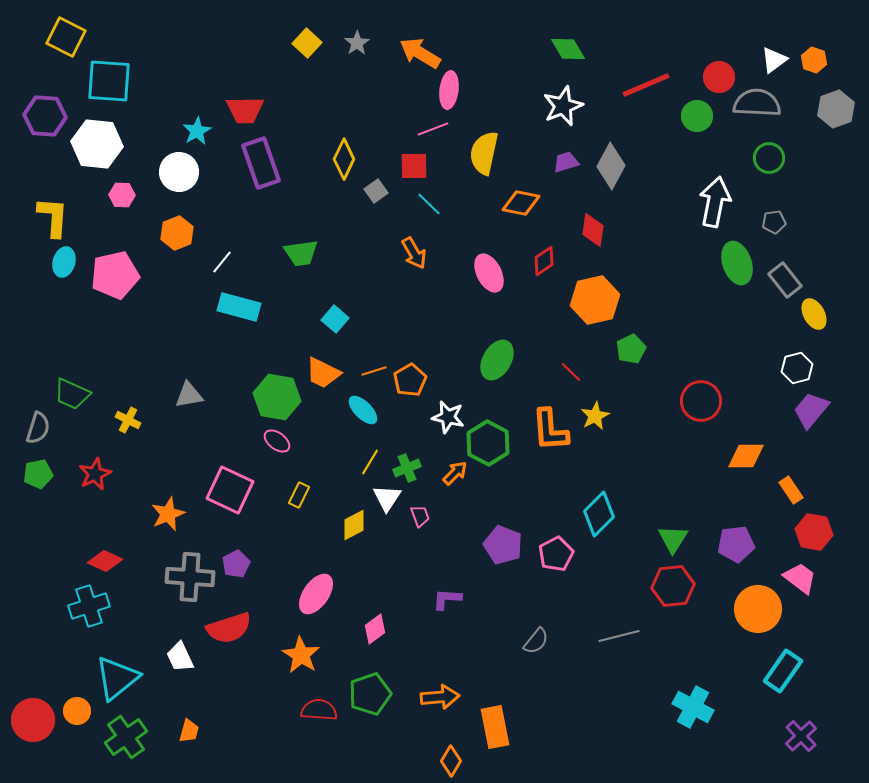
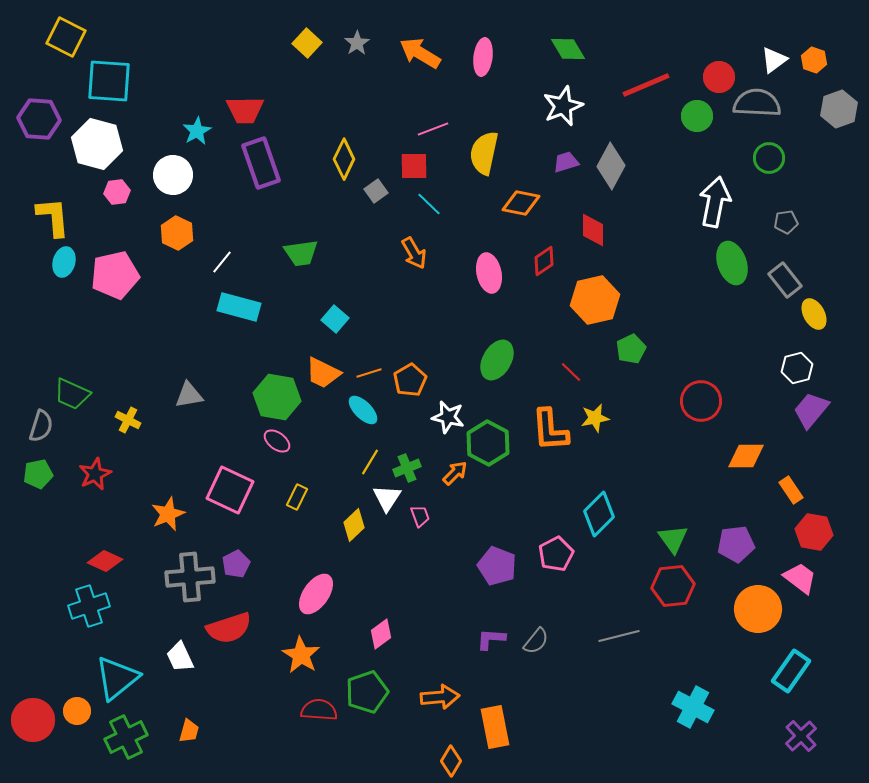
pink ellipse at (449, 90): moved 34 px right, 33 px up
gray hexagon at (836, 109): moved 3 px right
purple hexagon at (45, 116): moved 6 px left, 3 px down
white hexagon at (97, 144): rotated 9 degrees clockwise
white circle at (179, 172): moved 6 px left, 3 px down
pink hexagon at (122, 195): moved 5 px left, 3 px up; rotated 10 degrees counterclockwise
yellow L-shape at (53, 217): rotated 9 degrees counterclockwise
gray pentagon at (774, 222): moved 12 px right
red diamond at (593, 230): rotated 8 degrees counterclockwise
orange hexagon at (177, 233): rotated 12 degrees counterclockwise
green ellipse at (737, 263): moved 5 px left
pink ellipse at (489, 273): rotated 15 degrees clockwise
orange line at (374, 371): moved 5 px left, 2 px down
yellow star at (595, 416): moved 2 px down; rotated 16 degrees clockwise
gray semicircle at (38, 428): moved 3 px right, 2 px up
yellow rectangle at (299, 495): moved 2 px left, 2 px down
yellow diamond at (354, 525): rotated 16 degrees counterclockwise
green triangle at (673, 539): rotated 8 degrees counterclockwise
purple pentagon at (503, 545): moved 6 px left, 21 px down
gray cross at (190, 577): rotated 9 degrees counterclockwise
purple L-shape at (447, 599): moved 44 px right, 40 px down
pink diamond at (375, 629): moved 6 px right, 5 px down
cyan rectangle at (783, 671): moved 8 px right
green pentagon at (370, 694): moved 3 px left, 2 px up
green cross at (126, 737): rotated 9 degrees clockwise
